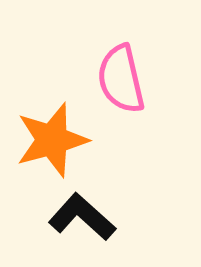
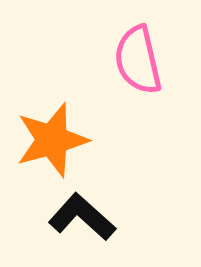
pink semicircle: moved 17 px right, 19 px up
